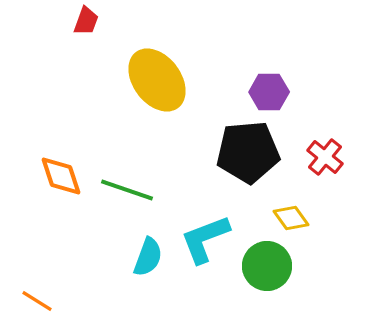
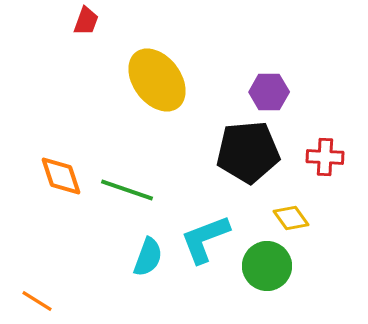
red cross: rotated 36 degrees counterclockwise
